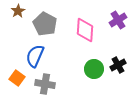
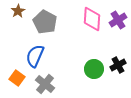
gray pentagon: moved 2 px up
pink diamond: moved 7 px right, 11 px up
gray cross: rotated 30 degrees clockwise
